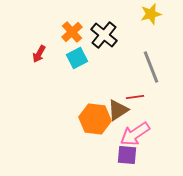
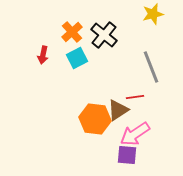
yellow star: moved 2 px right
red arrow: moved 4 px right, 1 px down; rotated 18 degrees counterclockwise
